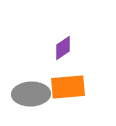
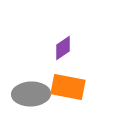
orange rectangle: rotated 16 degrees clockwise
